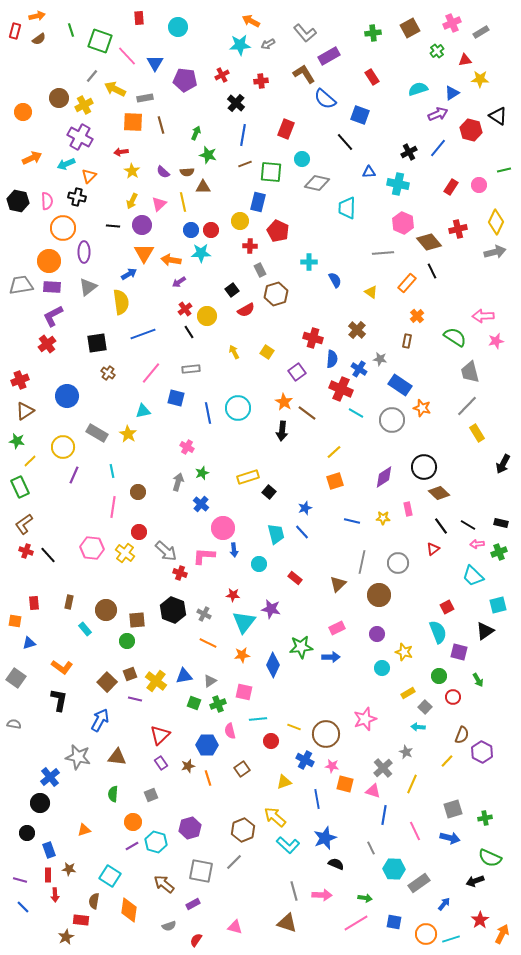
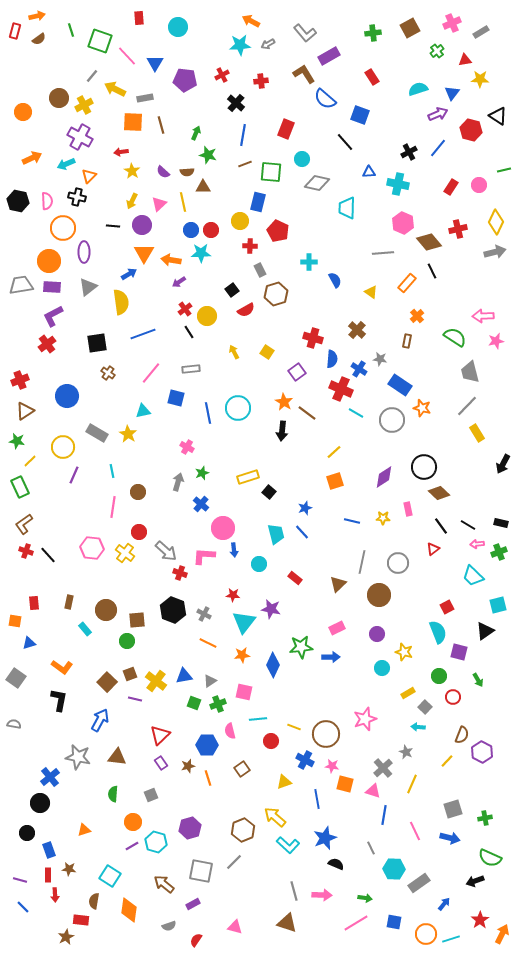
blue triangle at (452, 93): rotated 21 degrees counterclockwise
